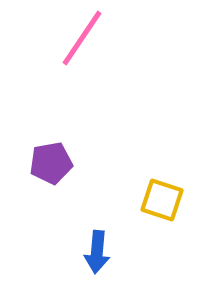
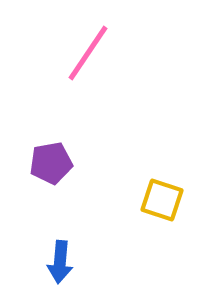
pink line: moved 6 px right, 15 px down
blue arrow: moved 37 px left, 10 px down
